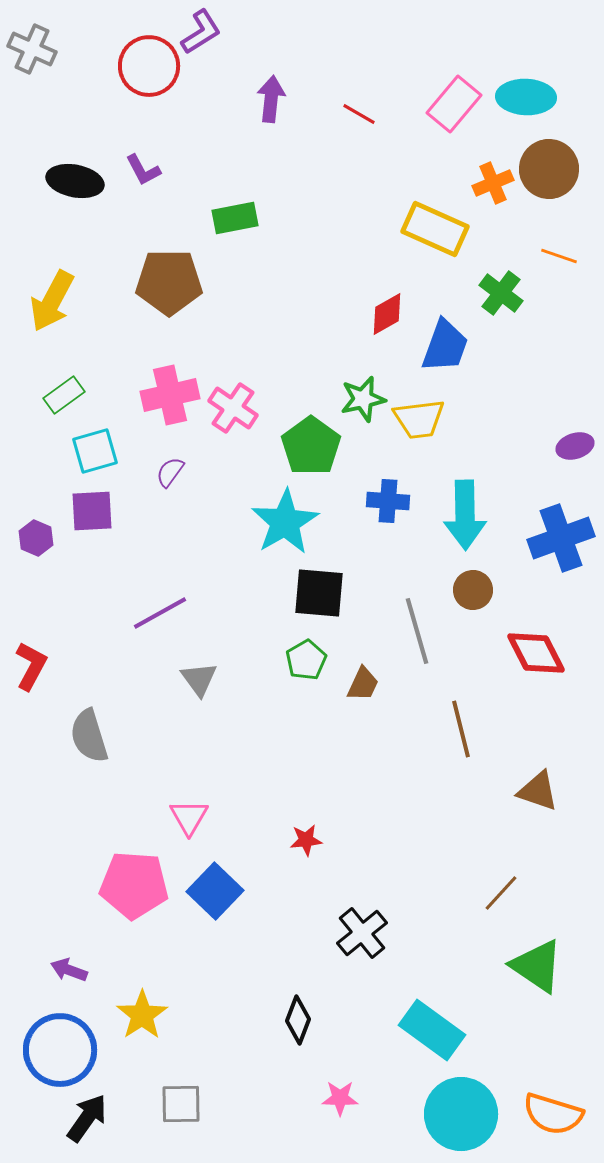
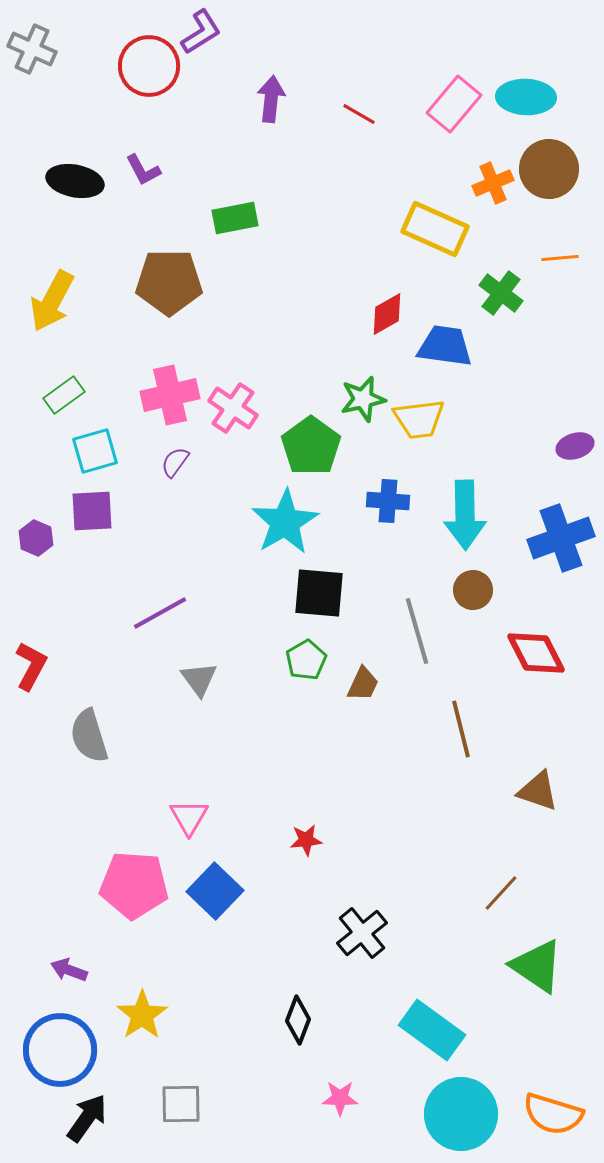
orange line at (559, 256): moved 1 px right, 2 px down; rotated 24 degrees counterclockwise
blue trapezoid at (445, 346): rotated 102 degrees counterclockwise
purple semicircle at (170, 472): moved 5 px right, 10 px up
